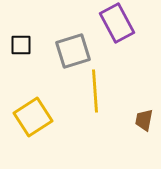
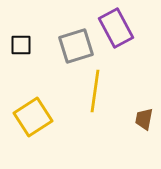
purple rectangle: moved 1 px left, 5 px down
gray square: moved 3 px right, 5 px up
yellow line: rotated 12 degrees clockwise
brown trapezoid: moved 1 px up
